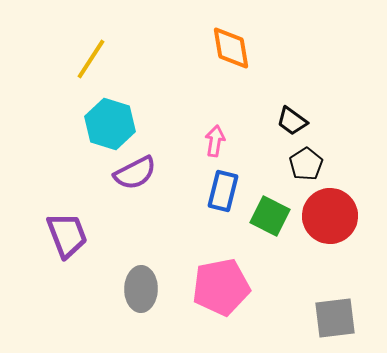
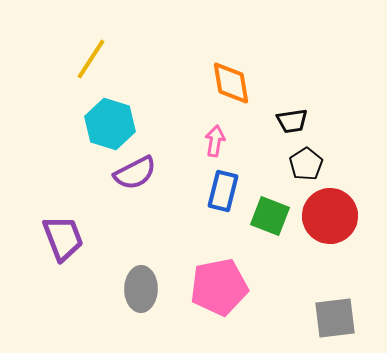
orange diamond: moved 35 px down
black trapezoid: rotated 44 degrees counterclockwise
green square: rotated 6 degrees counterclockwise
purple trapezoid: moved 4 px left, 3 px down
pink pentagon: moved 2 px left
